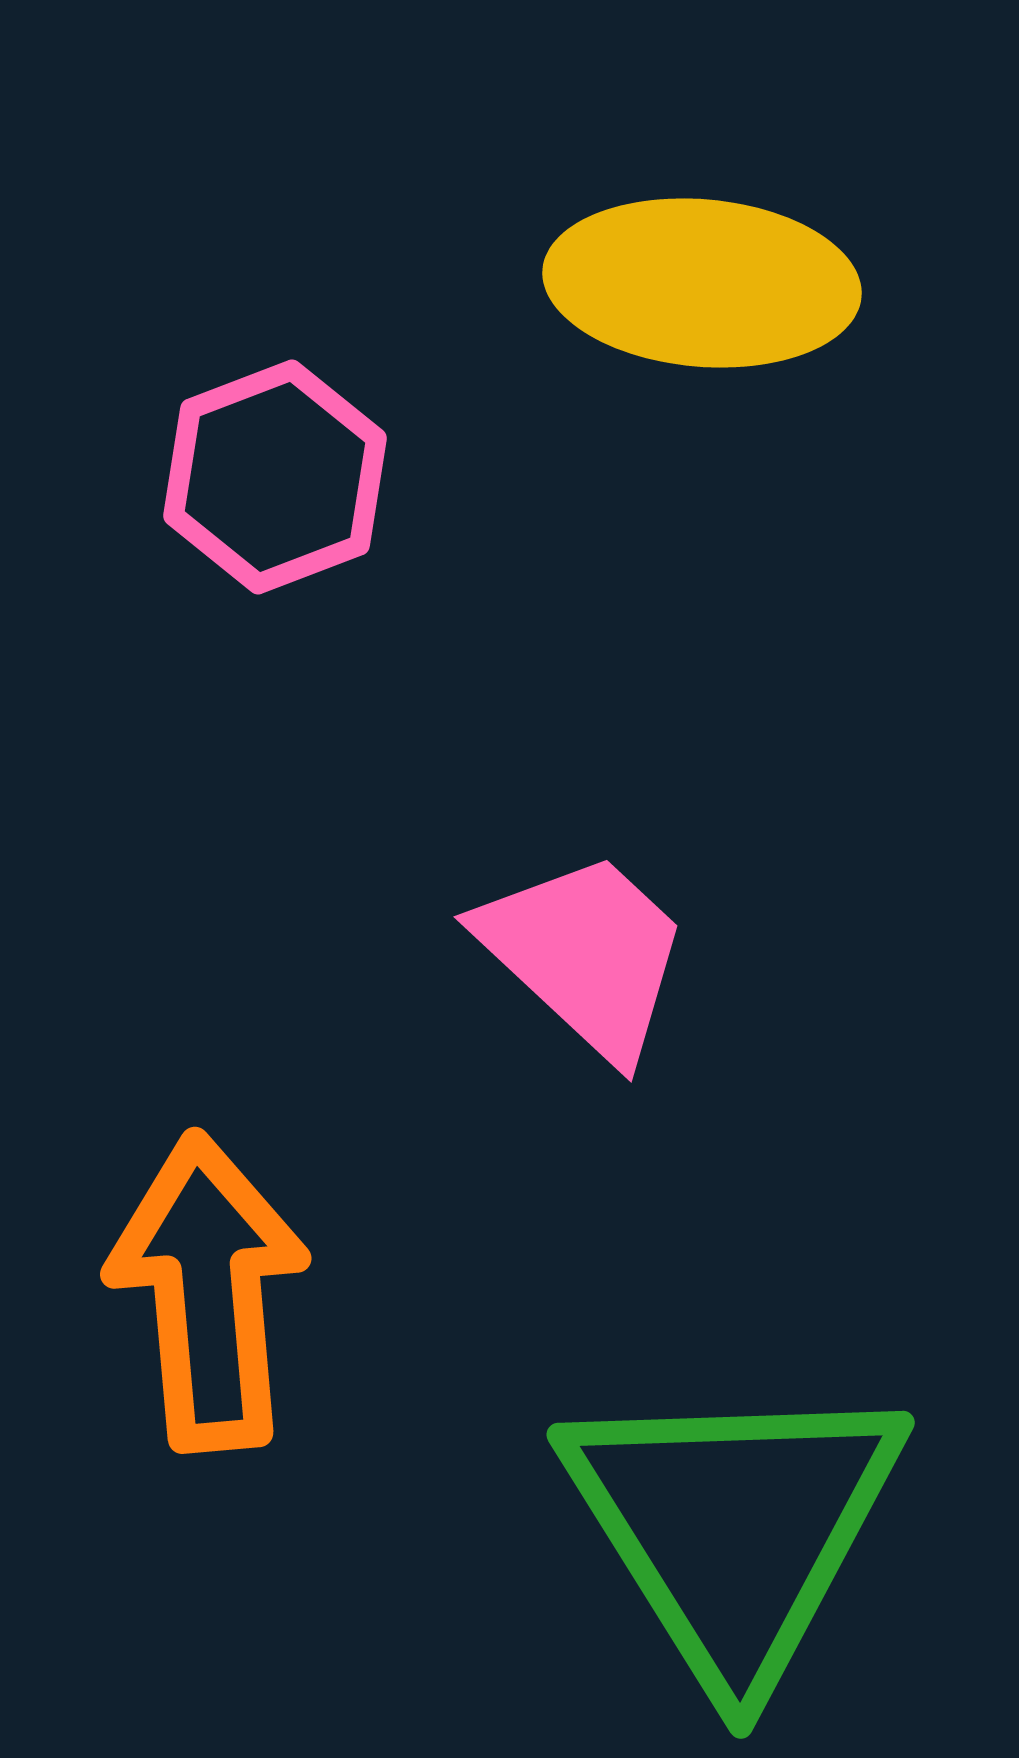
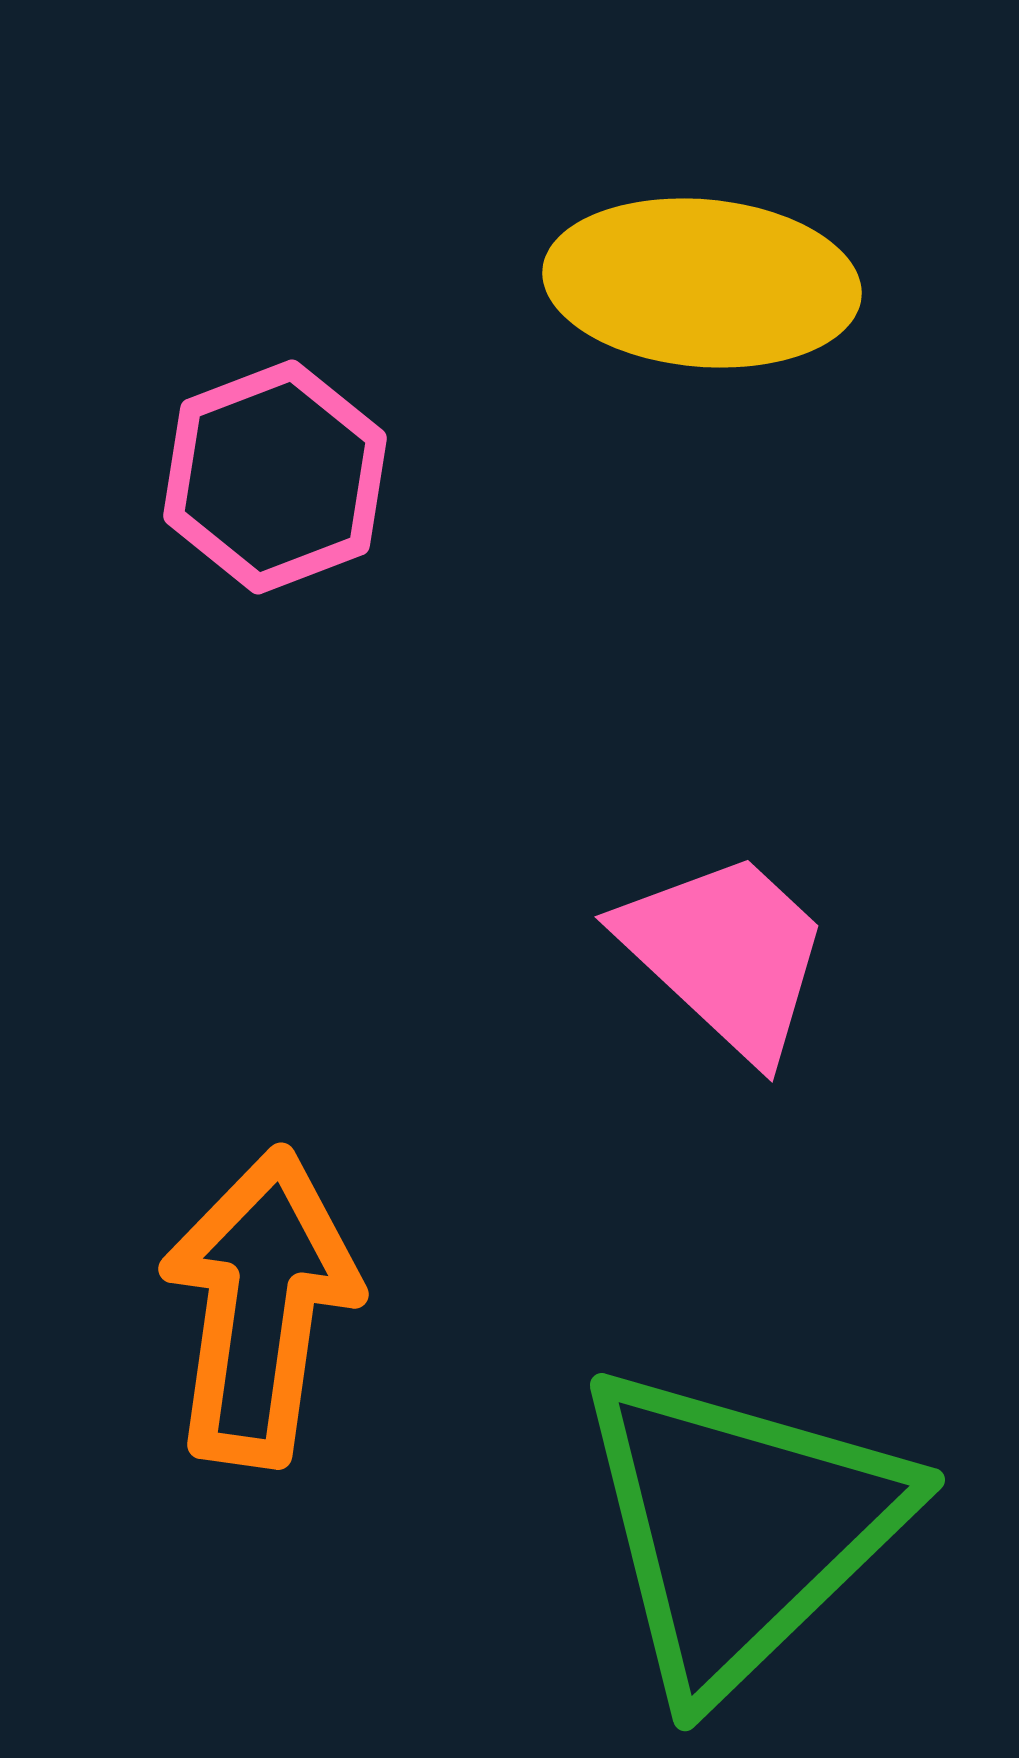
pink trapezoid: moved 141 px right
orange arrow: moved 52 px right, 15 px down; rotated 13 degrees clockwise
green triangle: moved 6 px right; rotated 18 degrees clockwise
